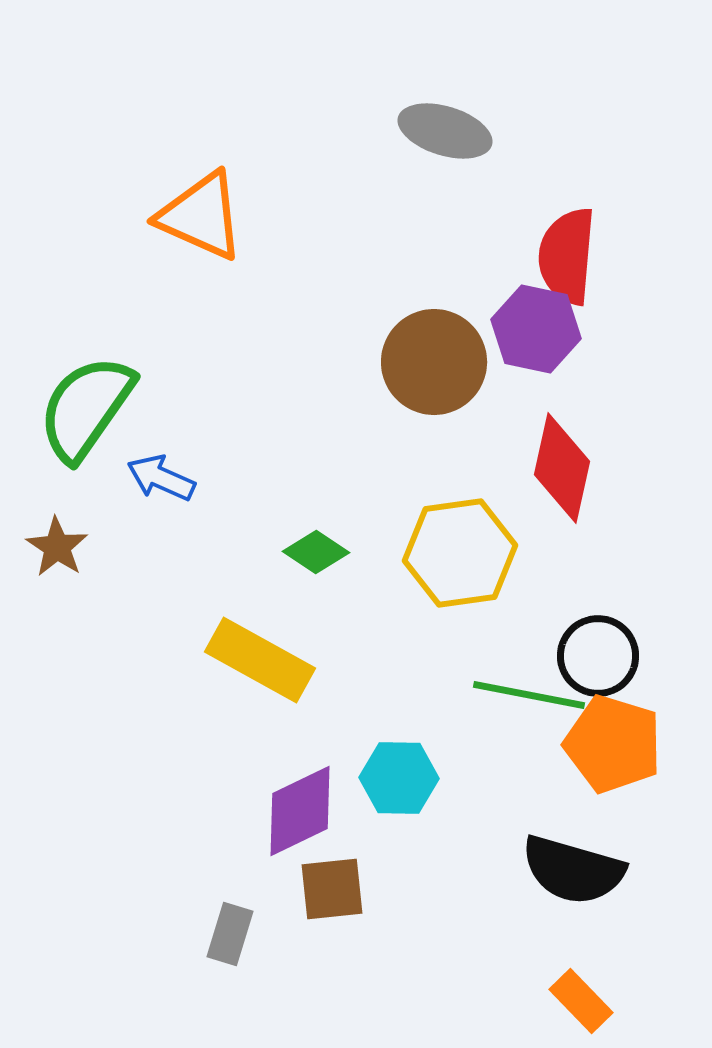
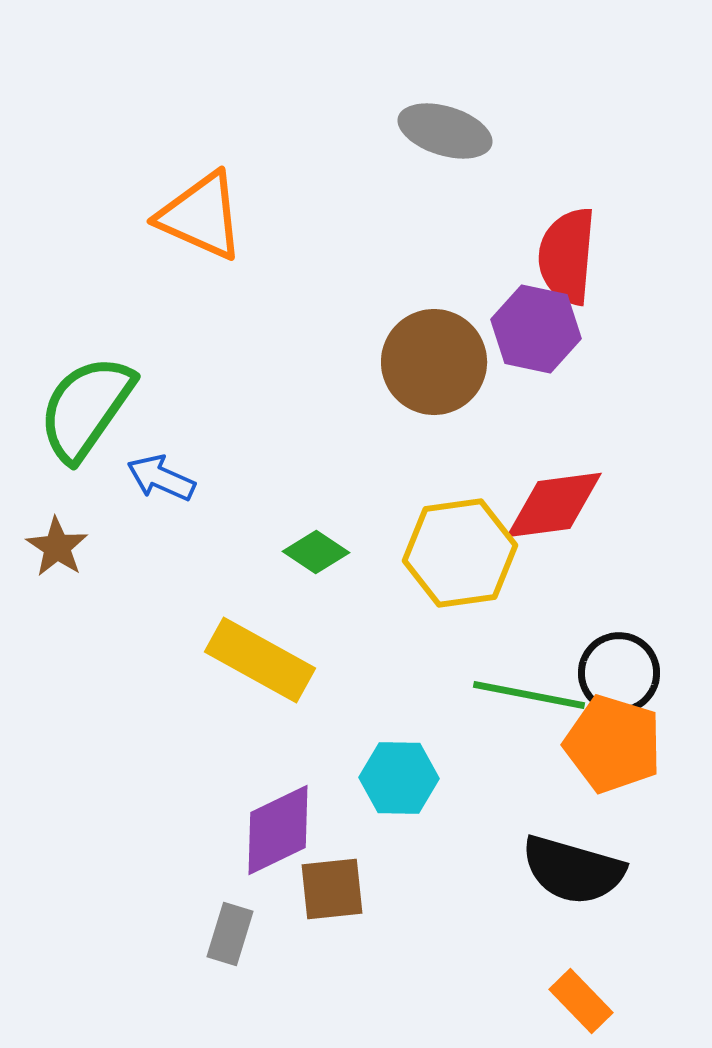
red diamond: moved 8 px left, 37 px down; rotated 70 degrees clockwise
black circle: moved 21 px right, 17 px down
purple diamond: moved 22 px left, 19 px down
